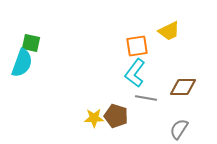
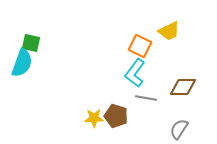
orange square: moved 3 px right; rotated 35 degrees clockwise
